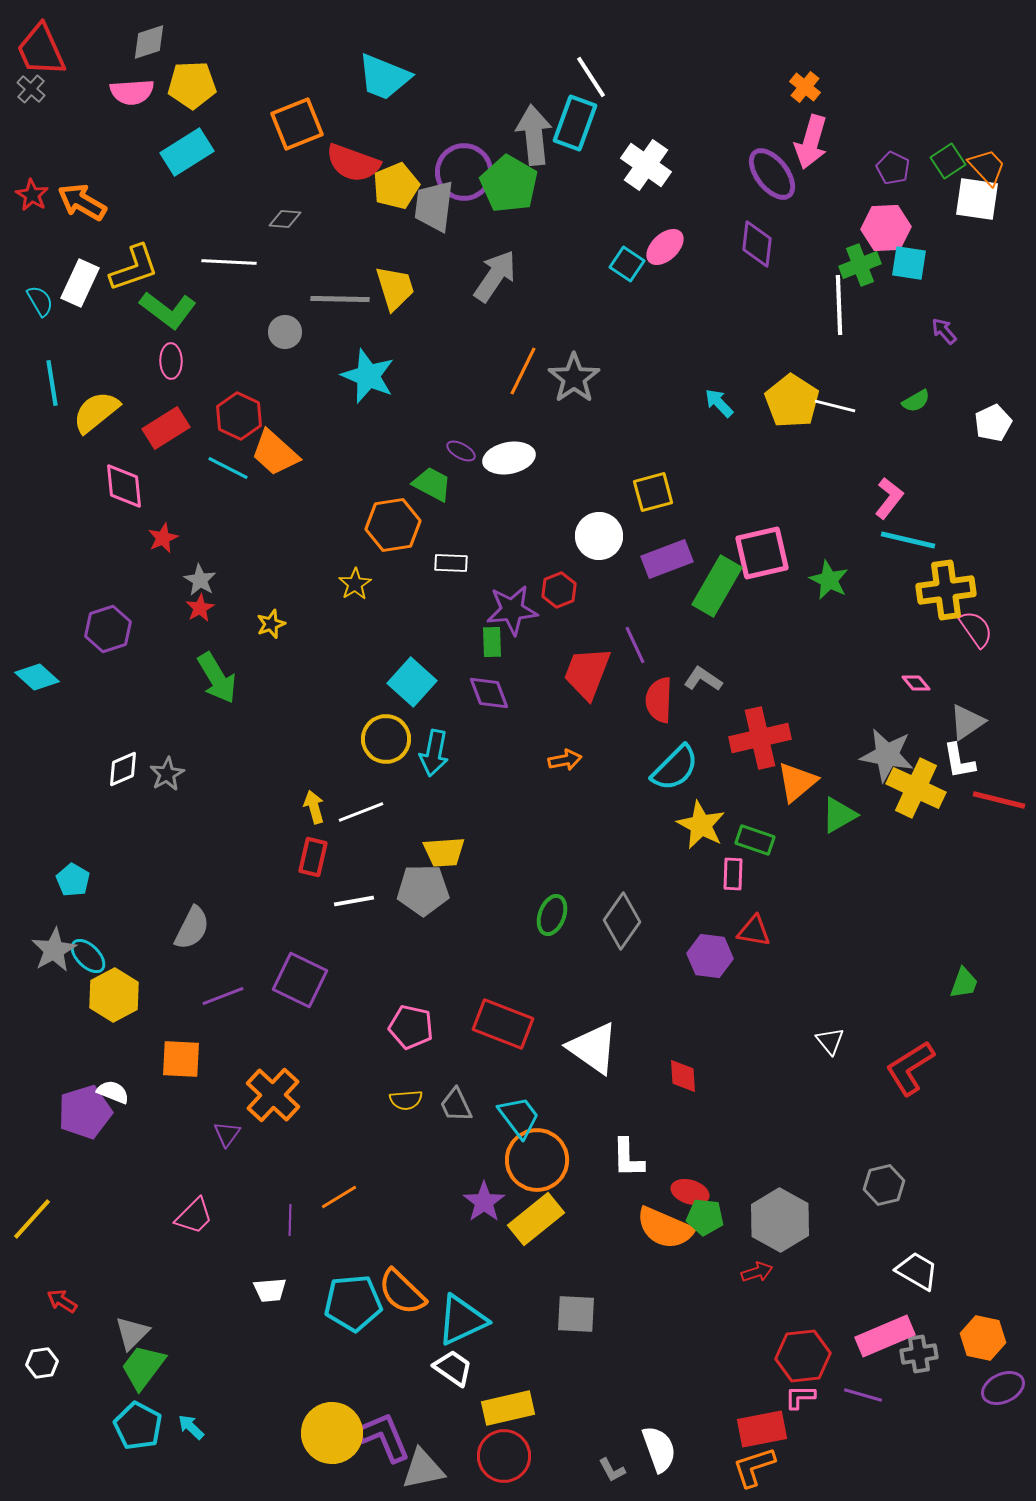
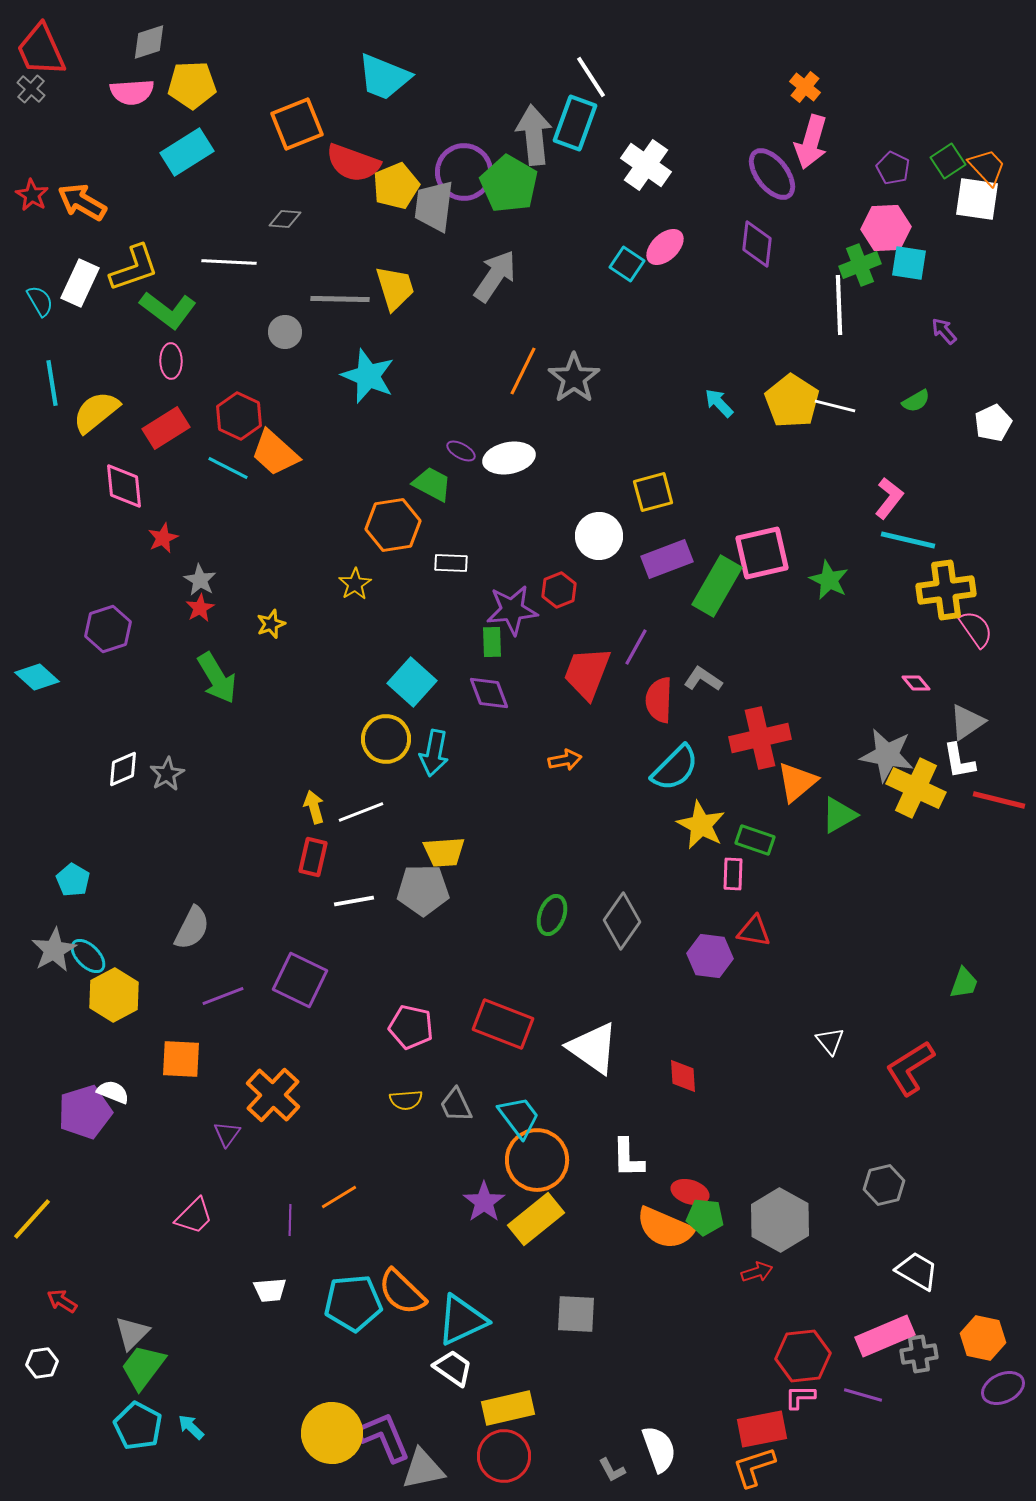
purple line at (635, 645): moved 1 px right, 2 px down; rotated 54 degrees clockwise
